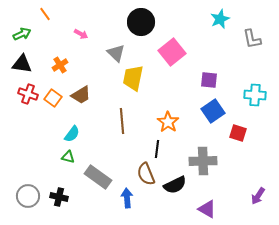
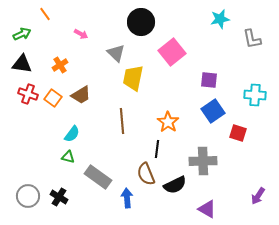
cyan star: rotated 12 degrees clockwise
black cross: rotated 18 degrees clockwise
